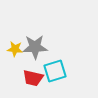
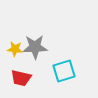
cyan square: moved 9 px right
red trapezoid: moved 12 px left
